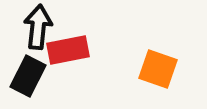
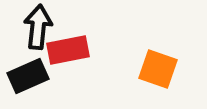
black rectangle: rotated 39 degrees clockwise
